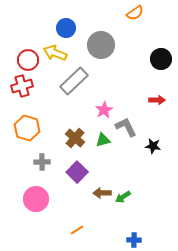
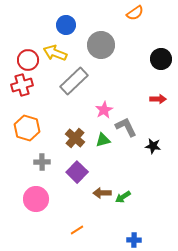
blue circle: moved 3 px up
red cross: moved 1 px up
red arrow: moved 1 px right, 1 px up
